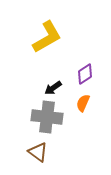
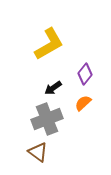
yellow L-shape: moved 2 px right, 7 px down
purple diamond: rotated 20 degrees counterclockwise
orange semicircle: rotated 24 degrees clockwise
gray cross: moved 2 px down; rotated 28 degrees counterclockwise
